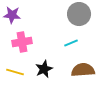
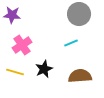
pink cross: moved 3 px down; rotated 24 degrees counterclockwise
brown semicircle: moved 3 px left, 6 px down
